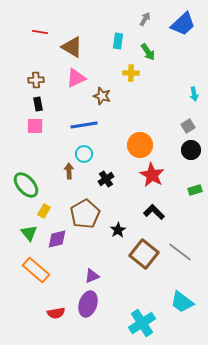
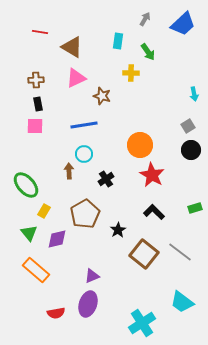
green rectangle: moved 18 px down
